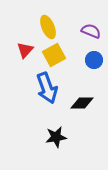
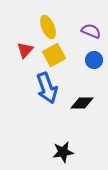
black star: moved 7 px right, 15 px down
